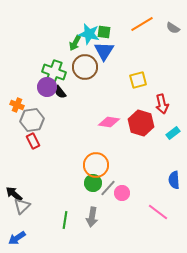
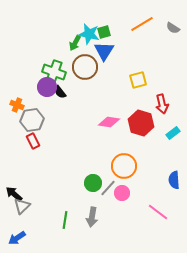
green square: rotated 24 degrees counterclockwise
orange circle: moved 28 px right, 1 px down
